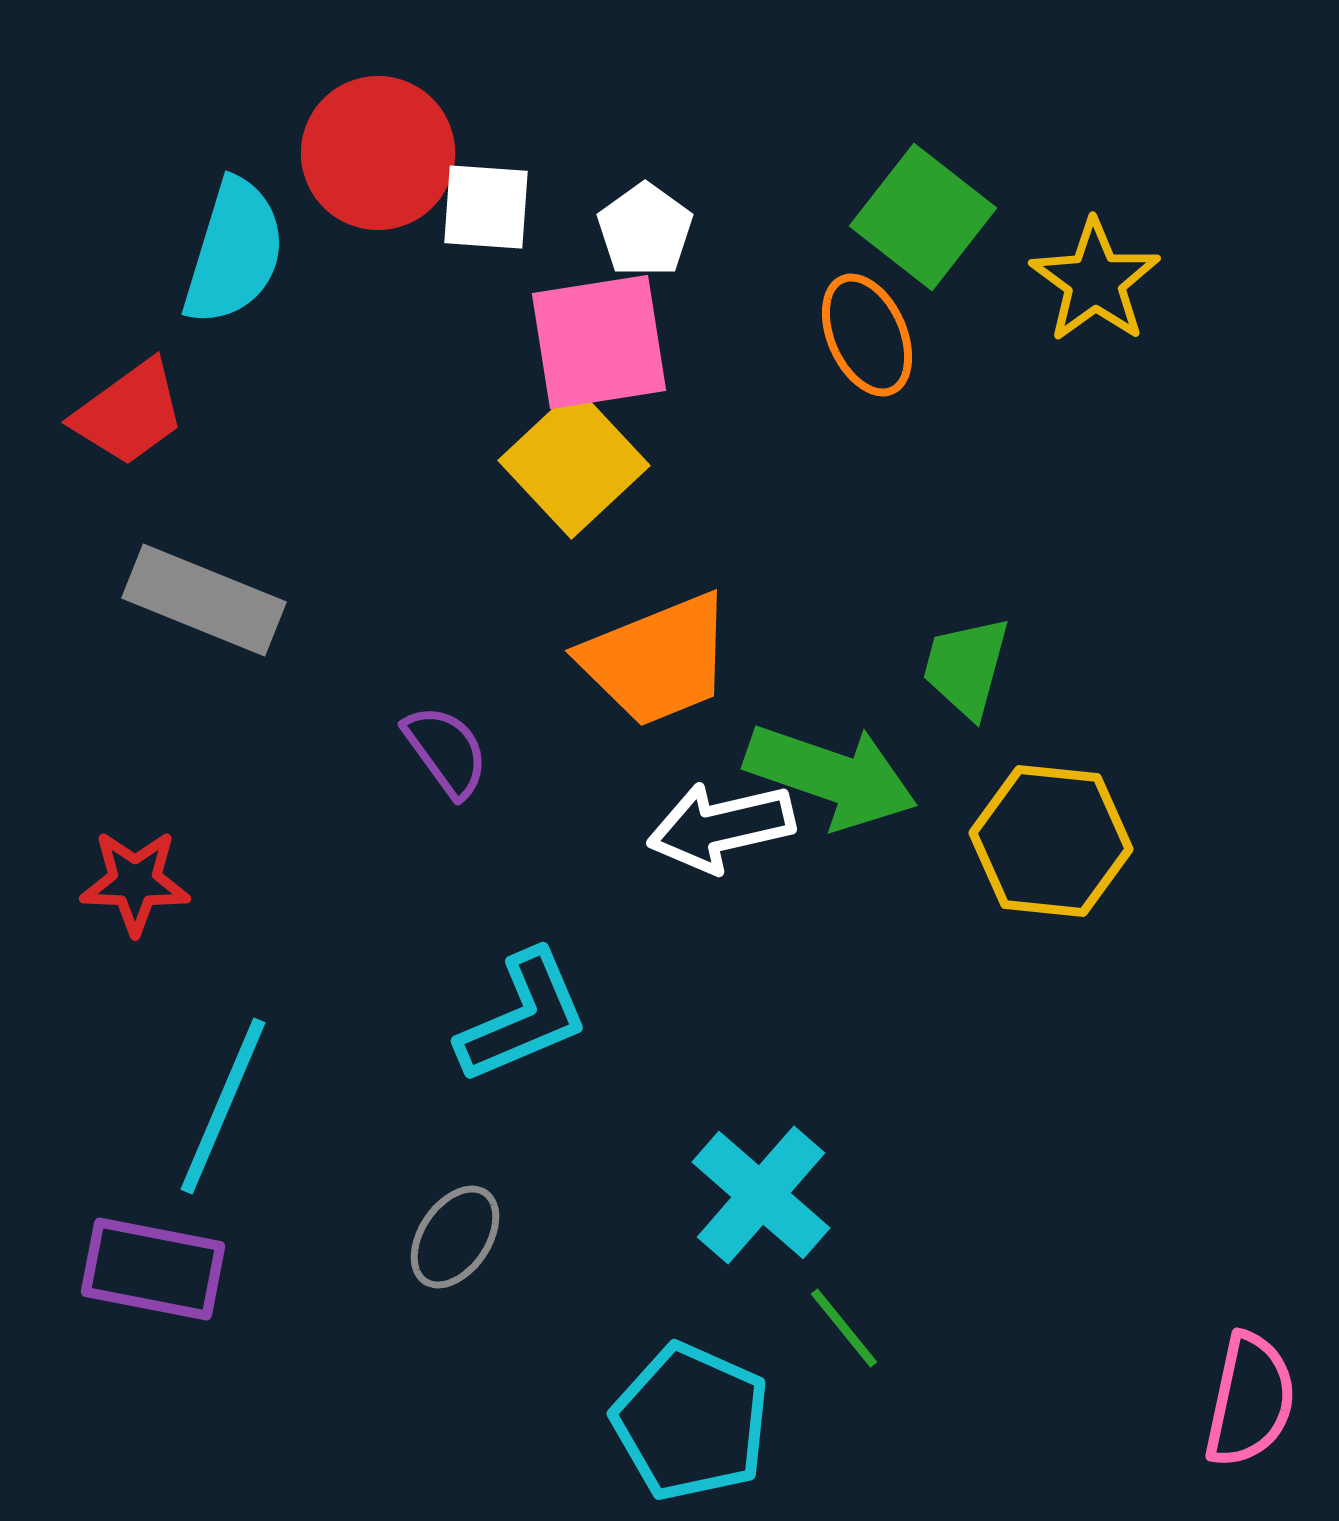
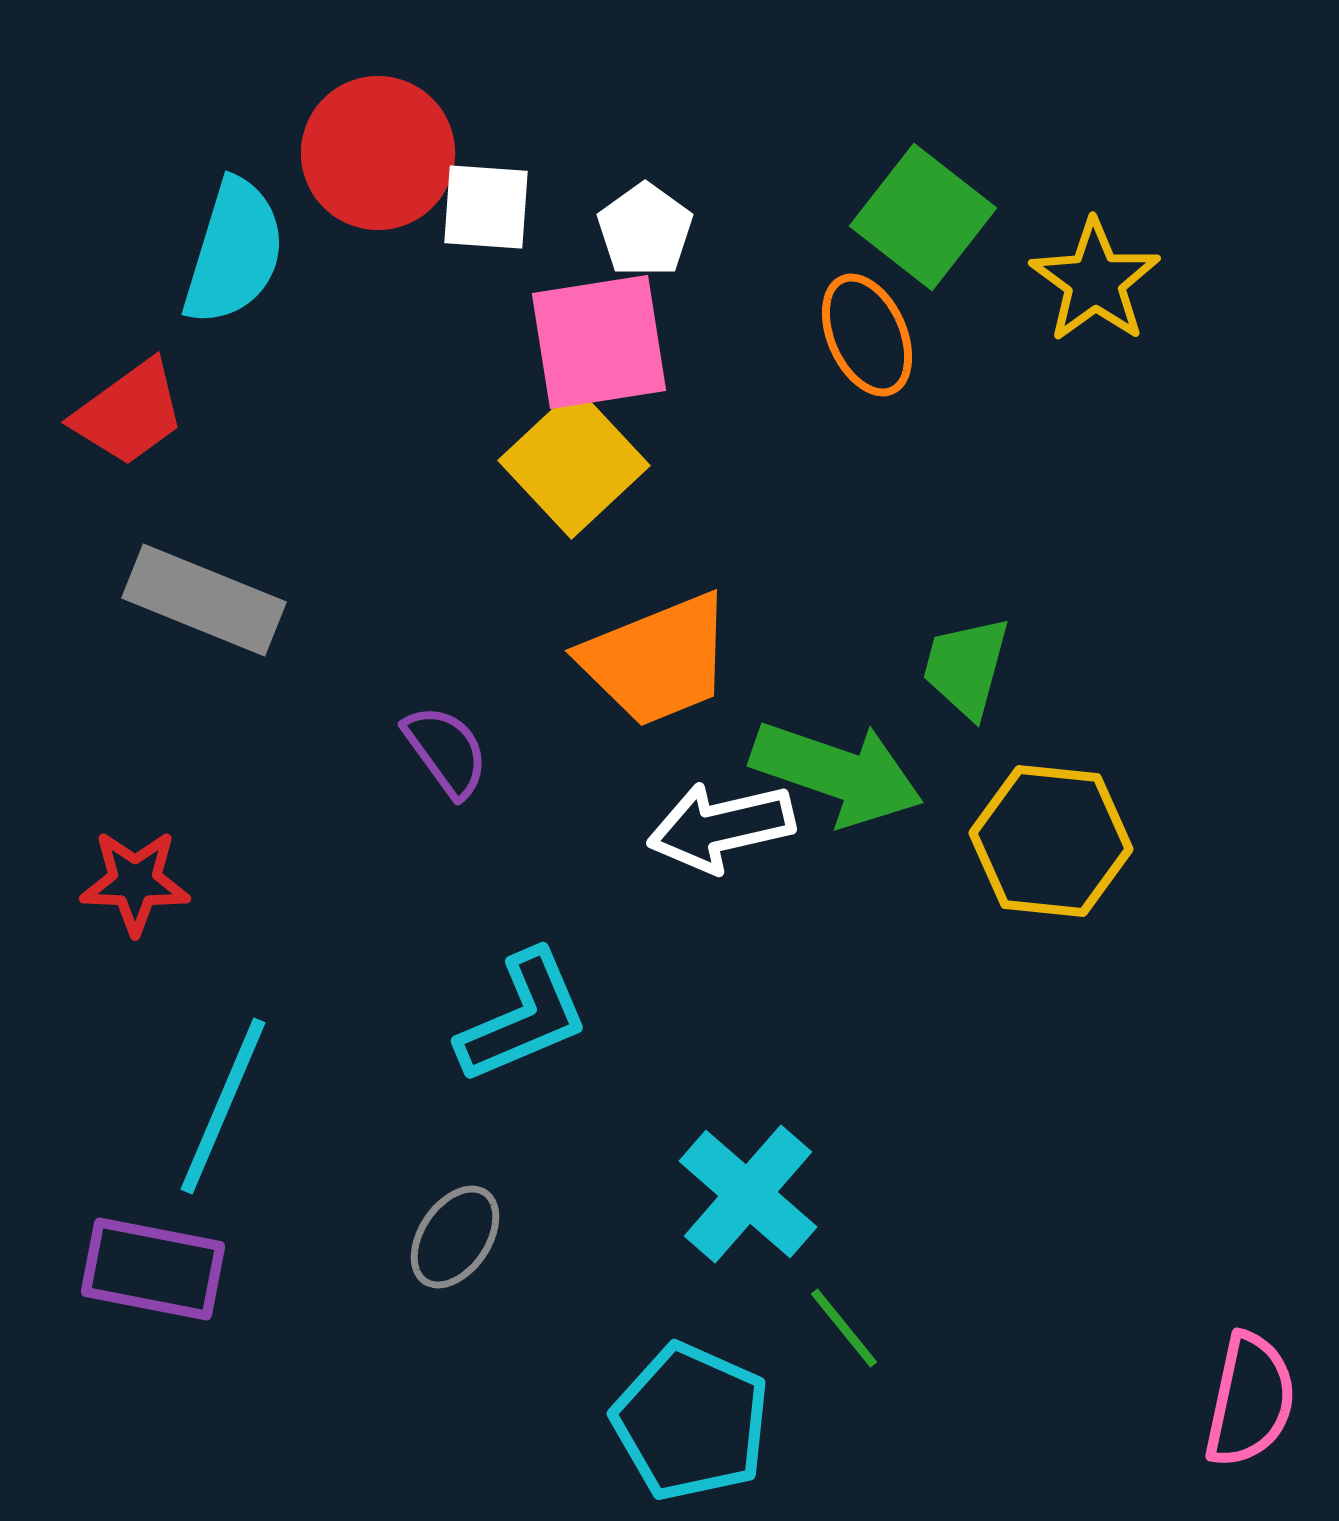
green arrow: moved 6 px right, 3 px up
cyan cross: moved 13 px left, 1 px up
